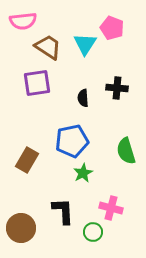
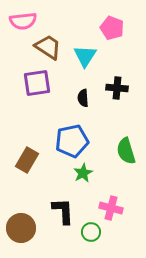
cyan triangle: moved 12 px down
green circle: moved 2 px left
